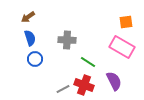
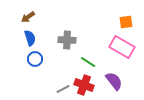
purple semicircle: rotated 12 degrees counterclockwise
